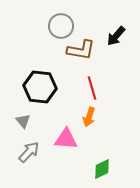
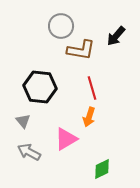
pink triangle: rotated 35 degrees counterclockwise
gray arrow: rotated 105 degrees counterclockwise
